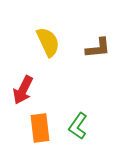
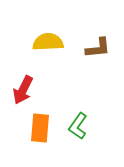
yellow semicircle: rotated 68 degrees counterclockwise
orange rectangle: rotated 12 degrees clockwise
